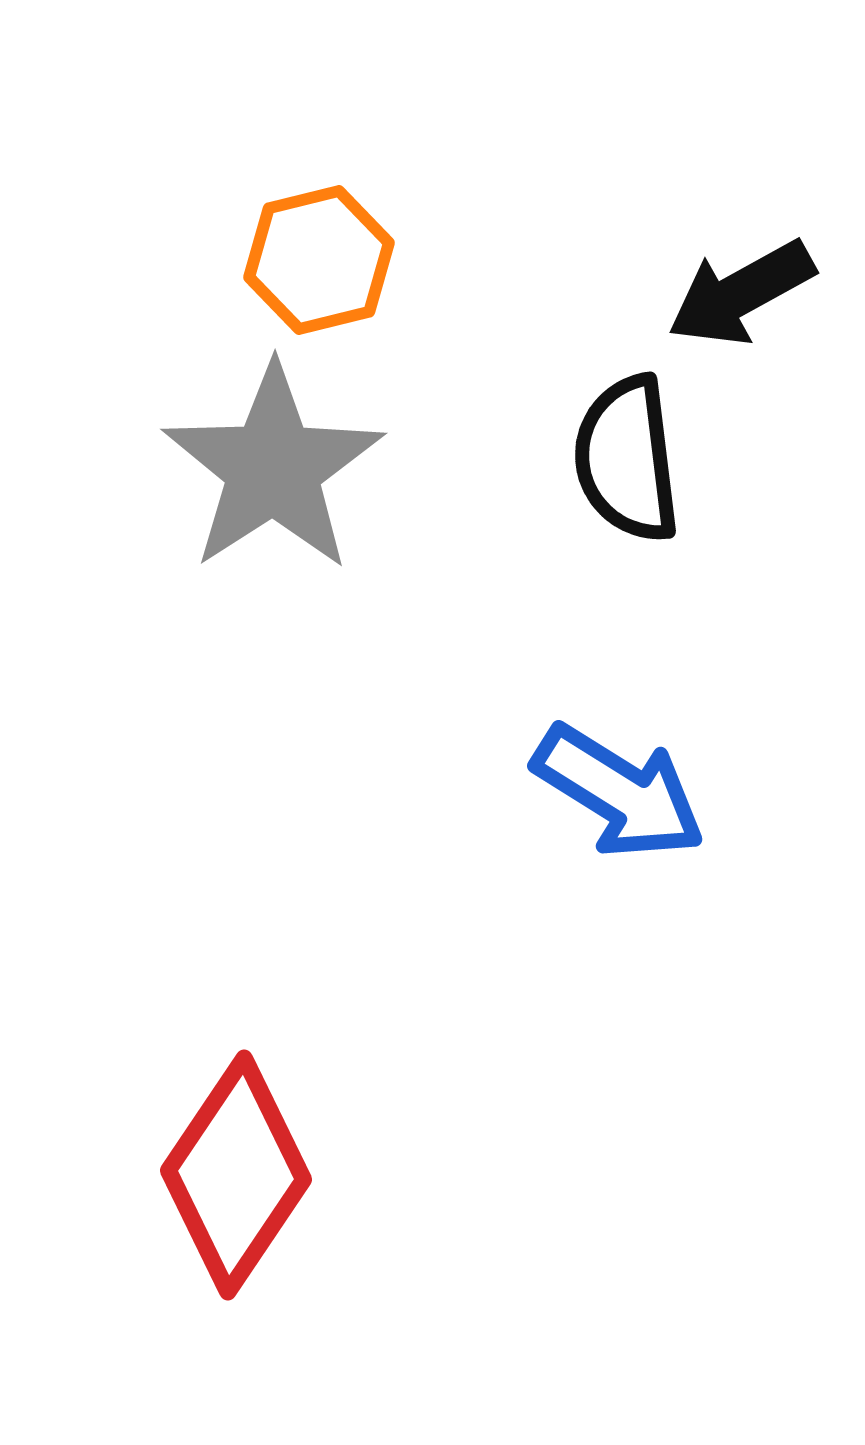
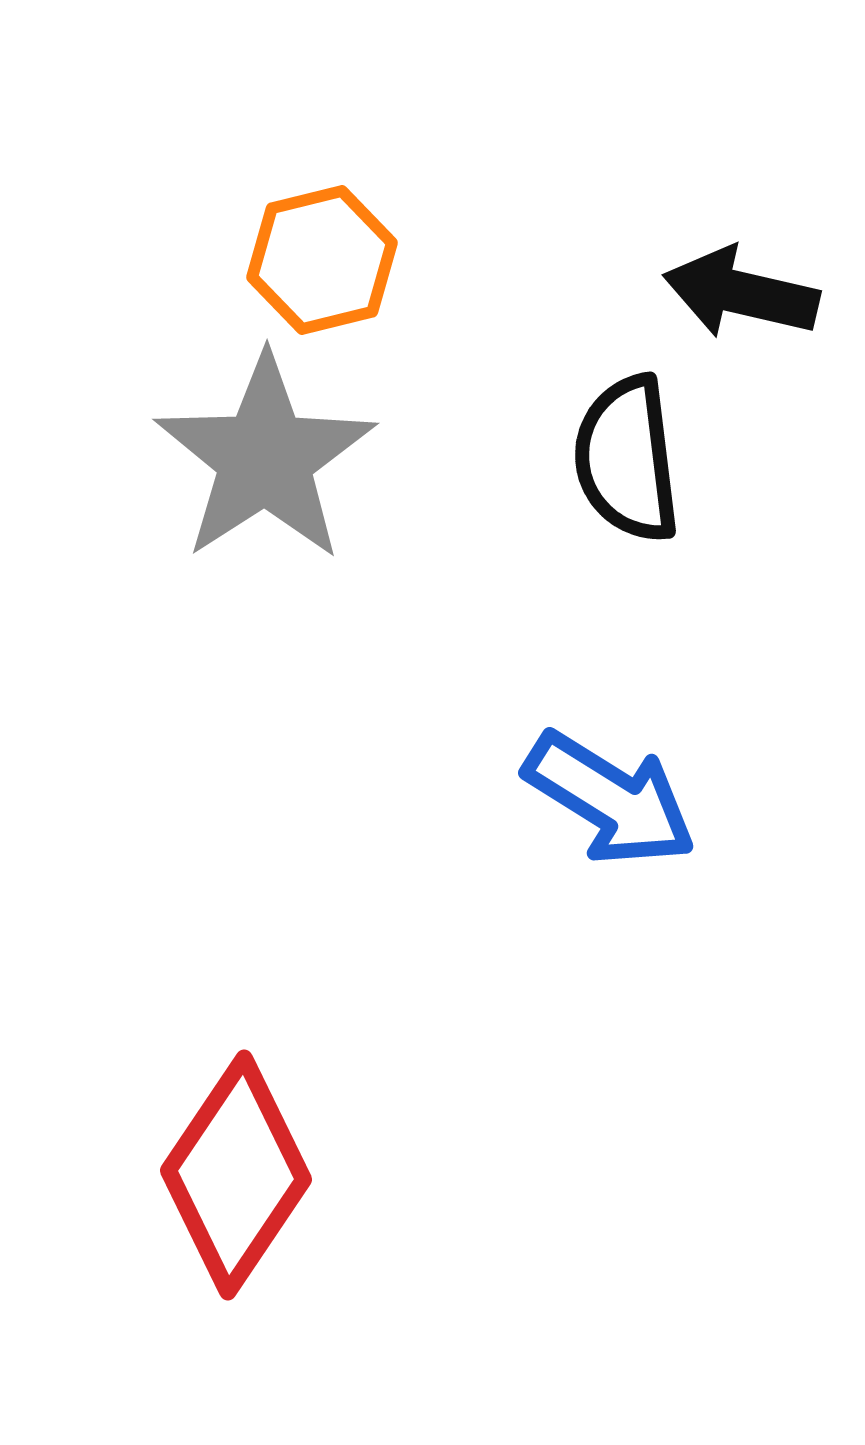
orange hexagon: moved 3 px right
black arrow: rotated 42 degrees clockwise
gray star: moved 8 px left, 10 px up
blue arrow: moved 9 px left, 7 px down
